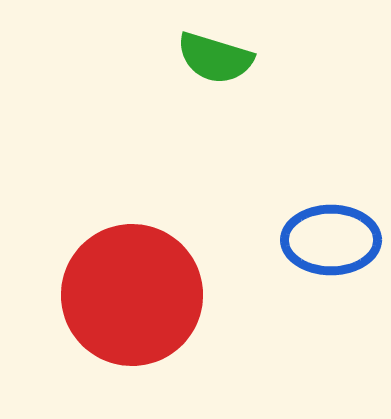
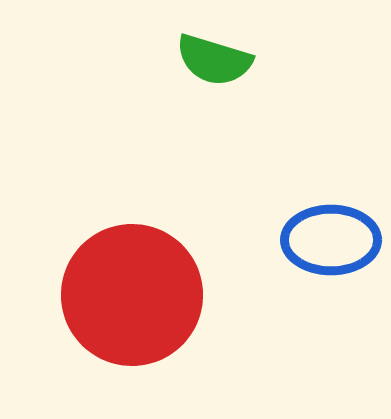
green semicircle: moved 1 px left, 2 px down
